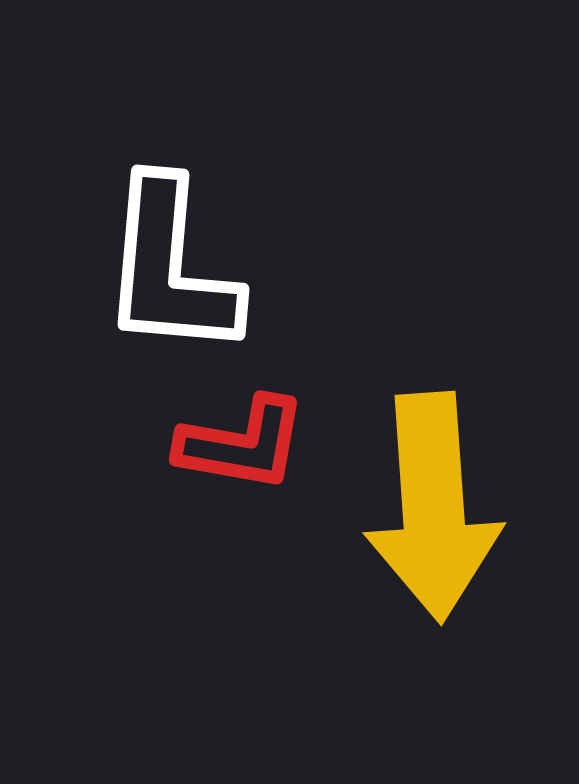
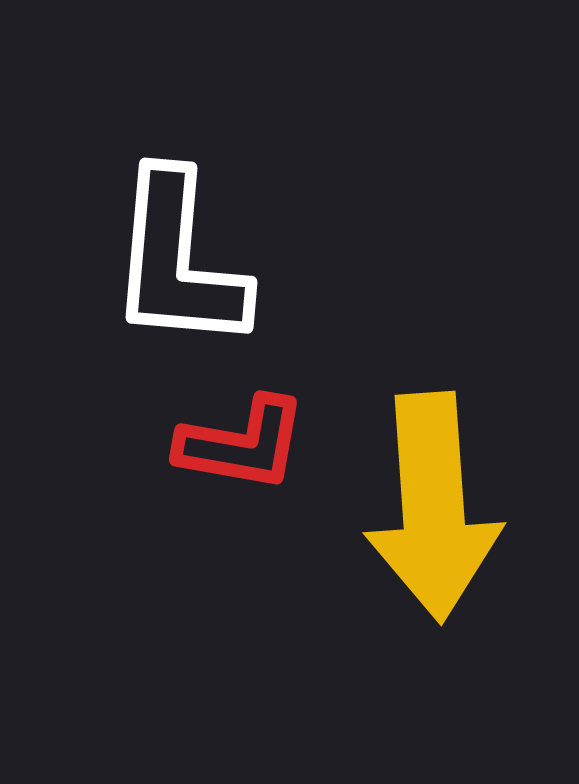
white L-shape: moved 8 px right, 7 px up
